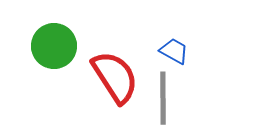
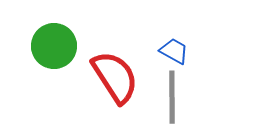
gray line: moved 9 px right, 1 px up
